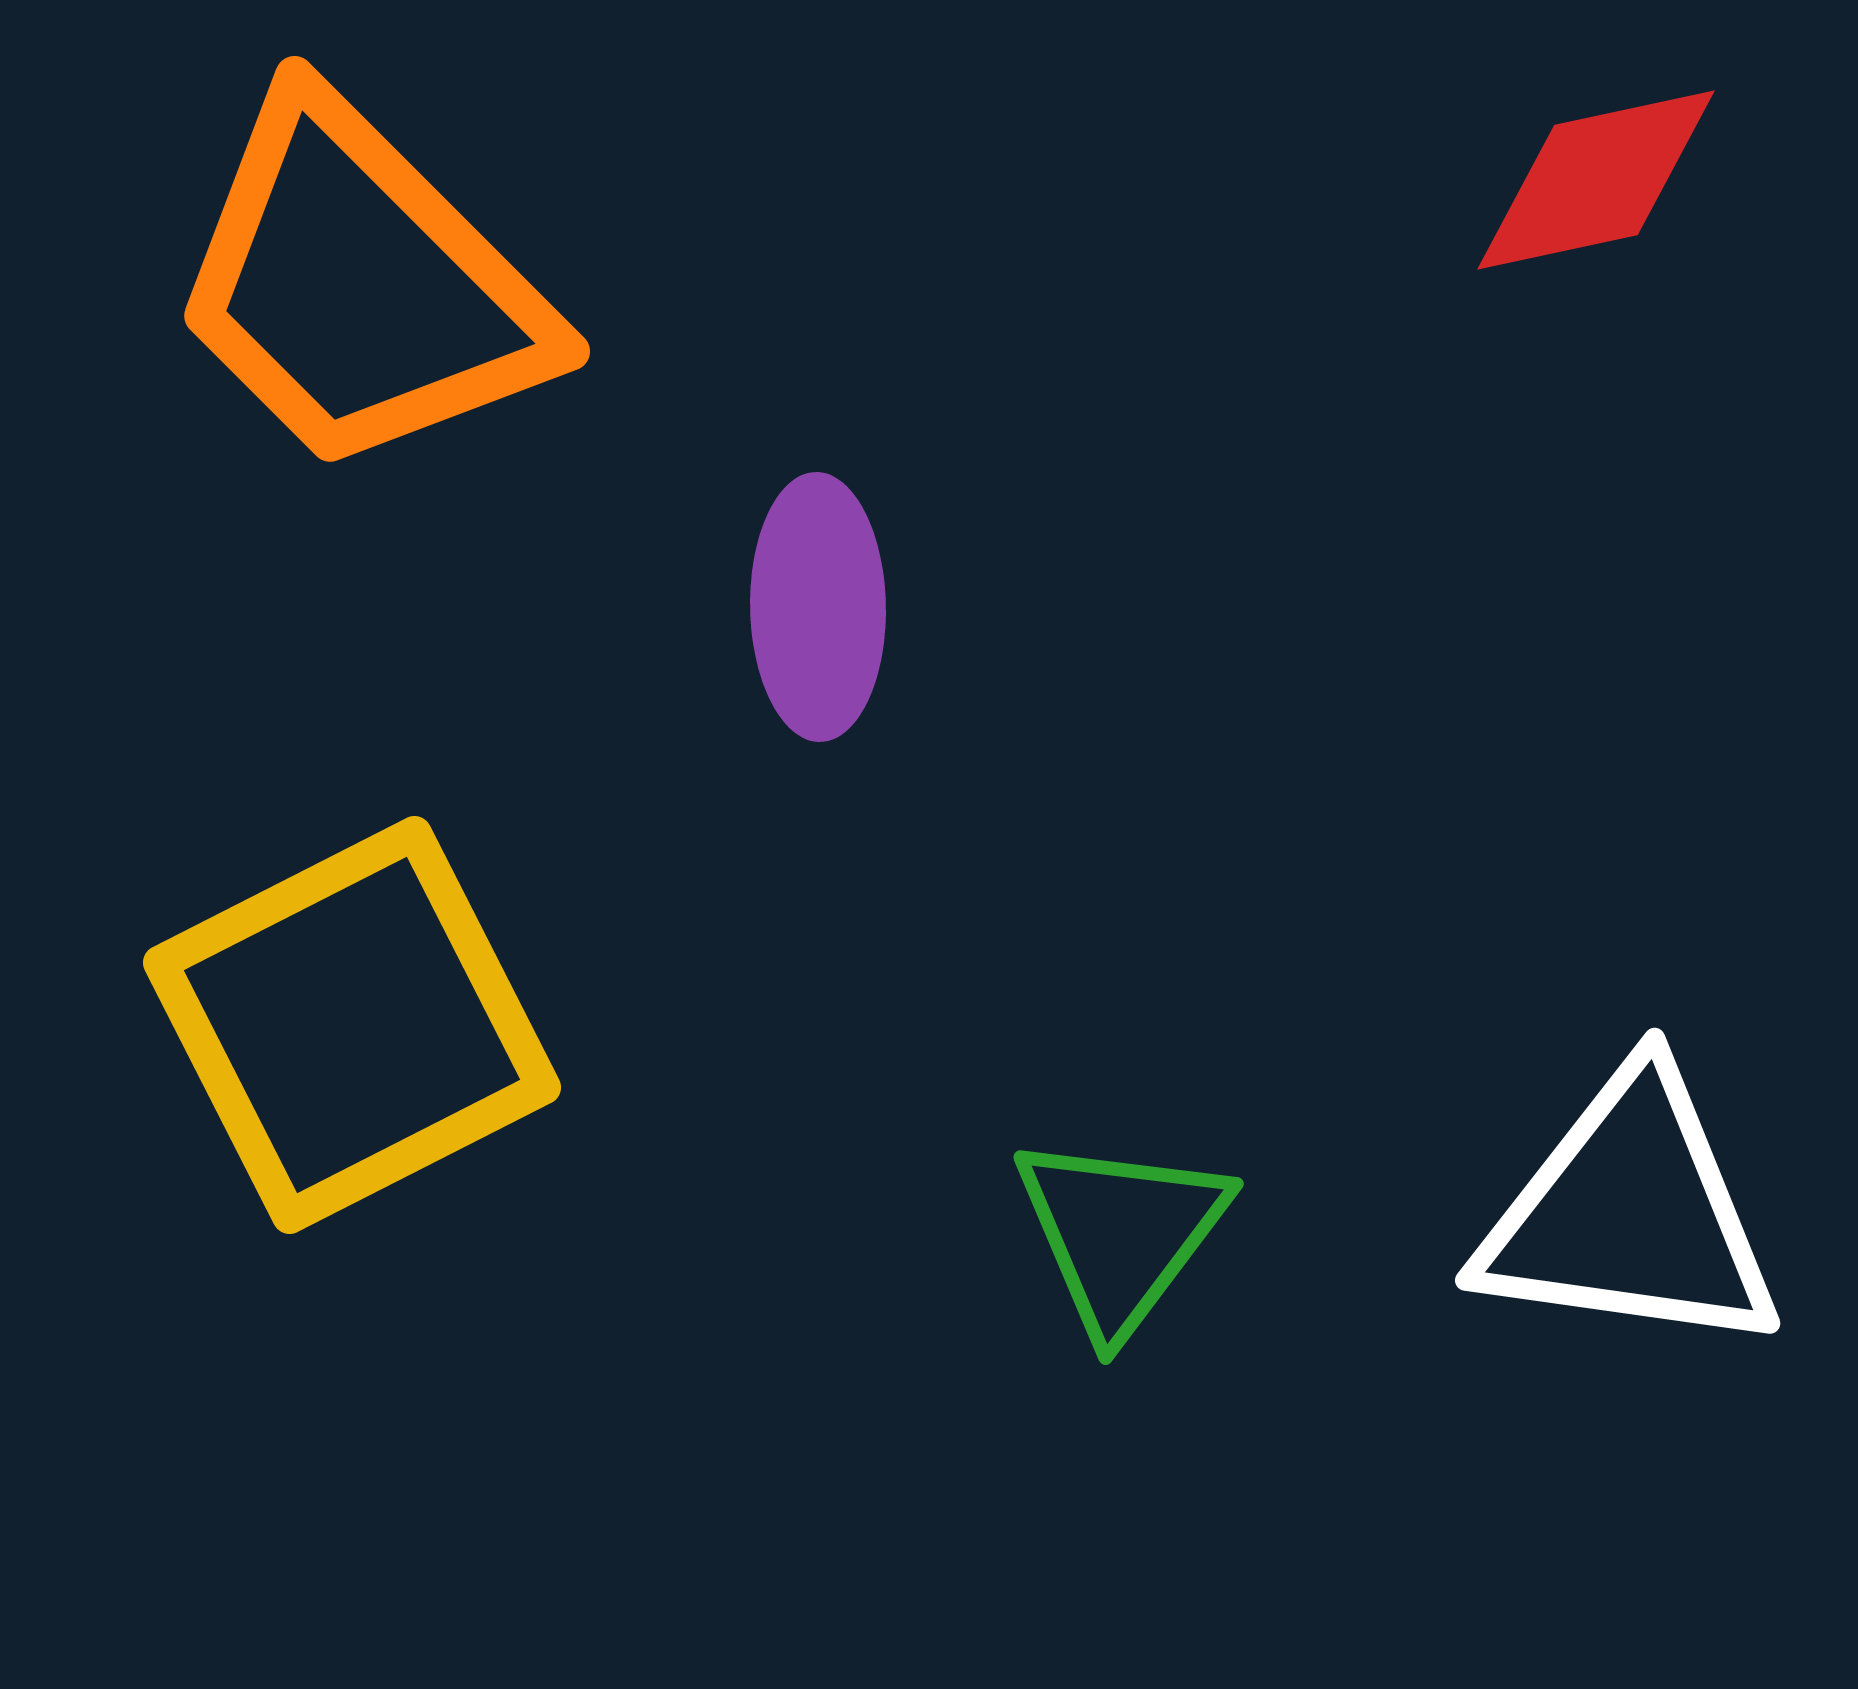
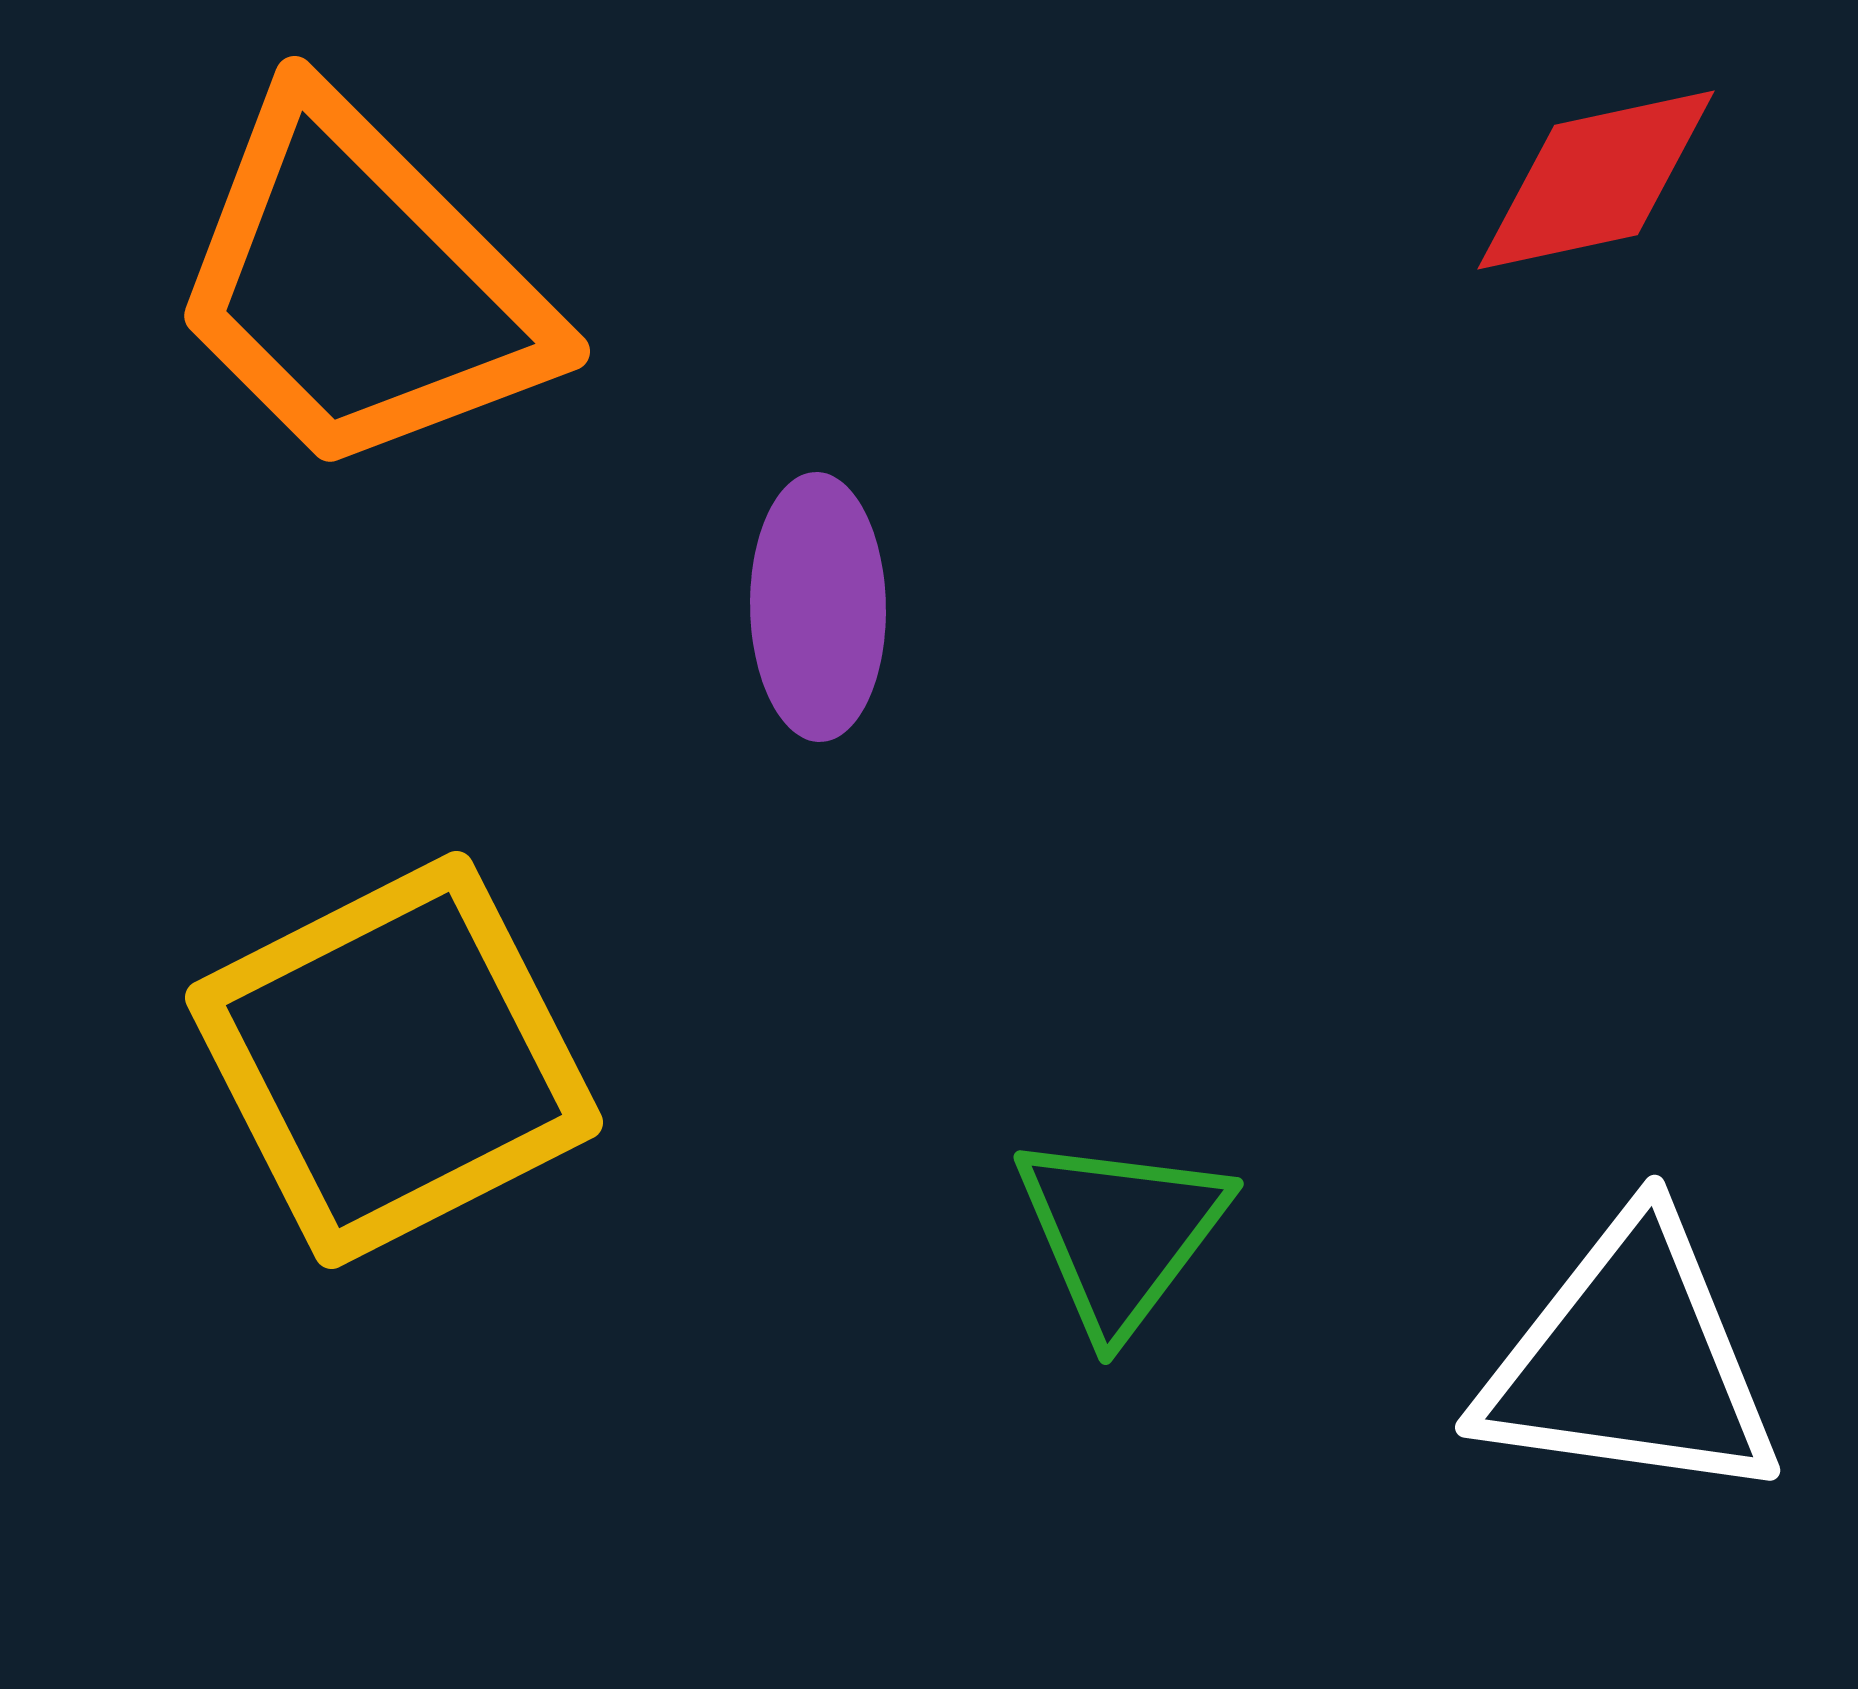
yellow square: moved 42 px right, 35 px down
white triangle: moved 147 px down
